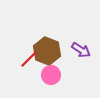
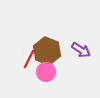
red line: rotated 18 degrees counterclockwise
pink circle: moved 5 px left, 3 px up
